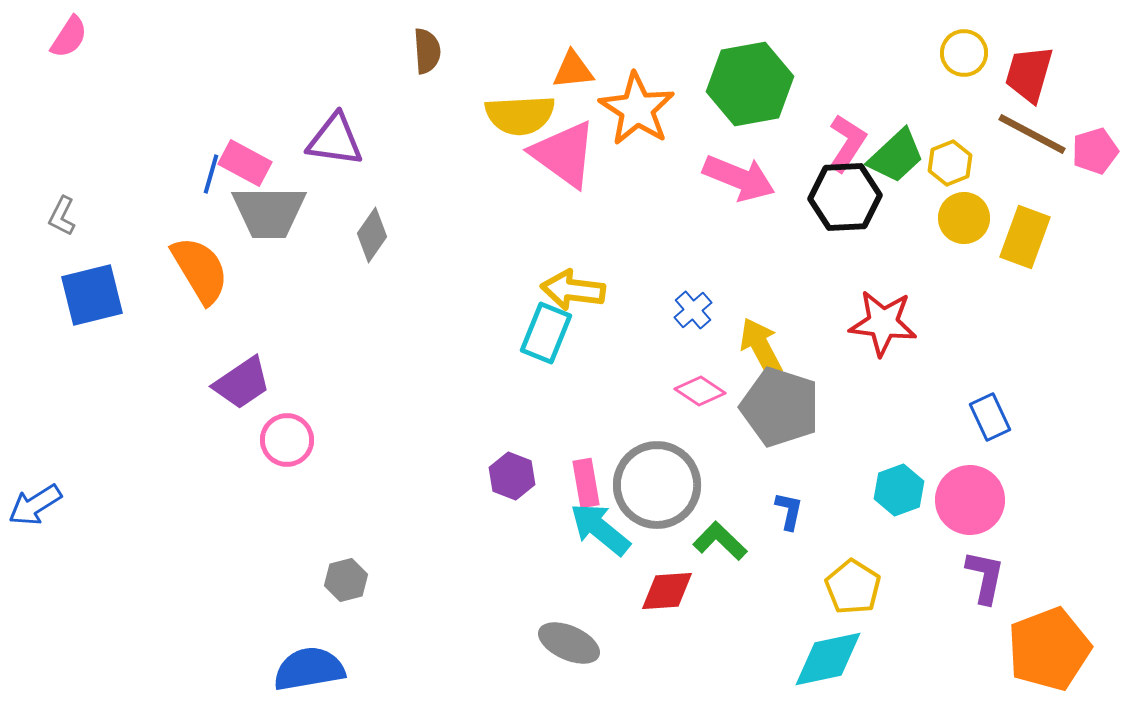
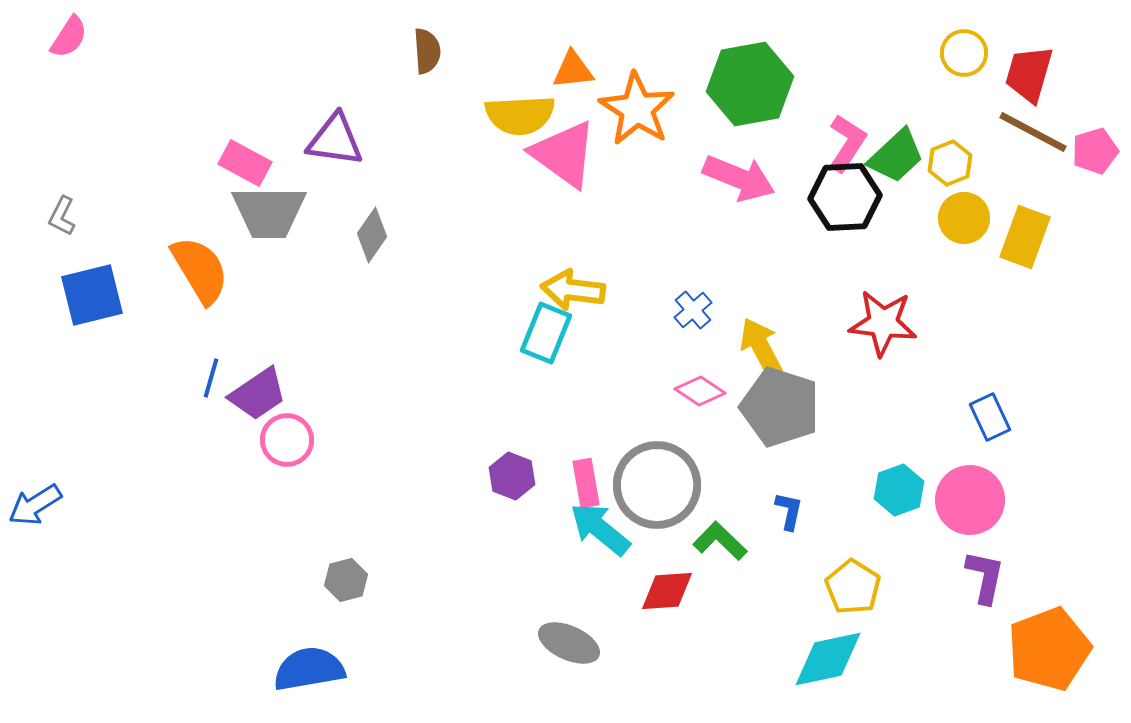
brown line at (1032, 134): moved 1 px right, 2 px up
blue line at (211, 174): moved 204 px down
purple trapezoid at (242, 383): moved 16 px right, 11 px down
